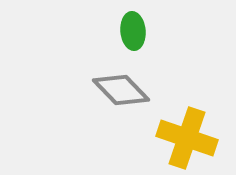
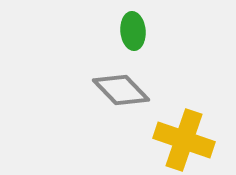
yellow cross: moved 3 px left, 2 px down
